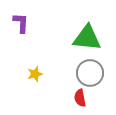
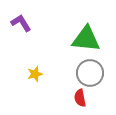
purple L-shape: rotated 35 degrees counterclockwise
green triangle: moved 1 px left, 1 px down
